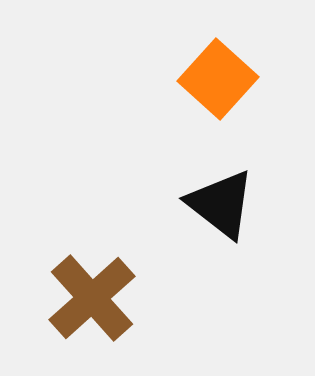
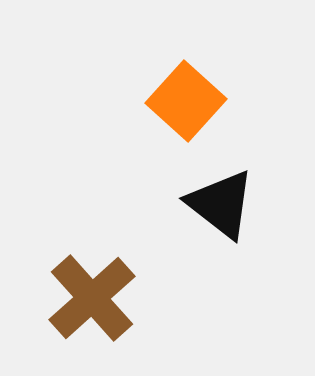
orange square: moved 32 px left, 22 px down
